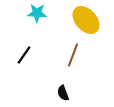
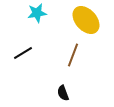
cyan star: rotated 12 degrees counterclockwise
black line: moved 1 px left, 2 px up; rotated 24 degrees clockwise
